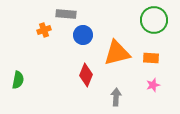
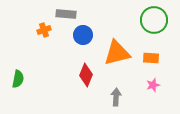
green semicircle: moved 1 px up
